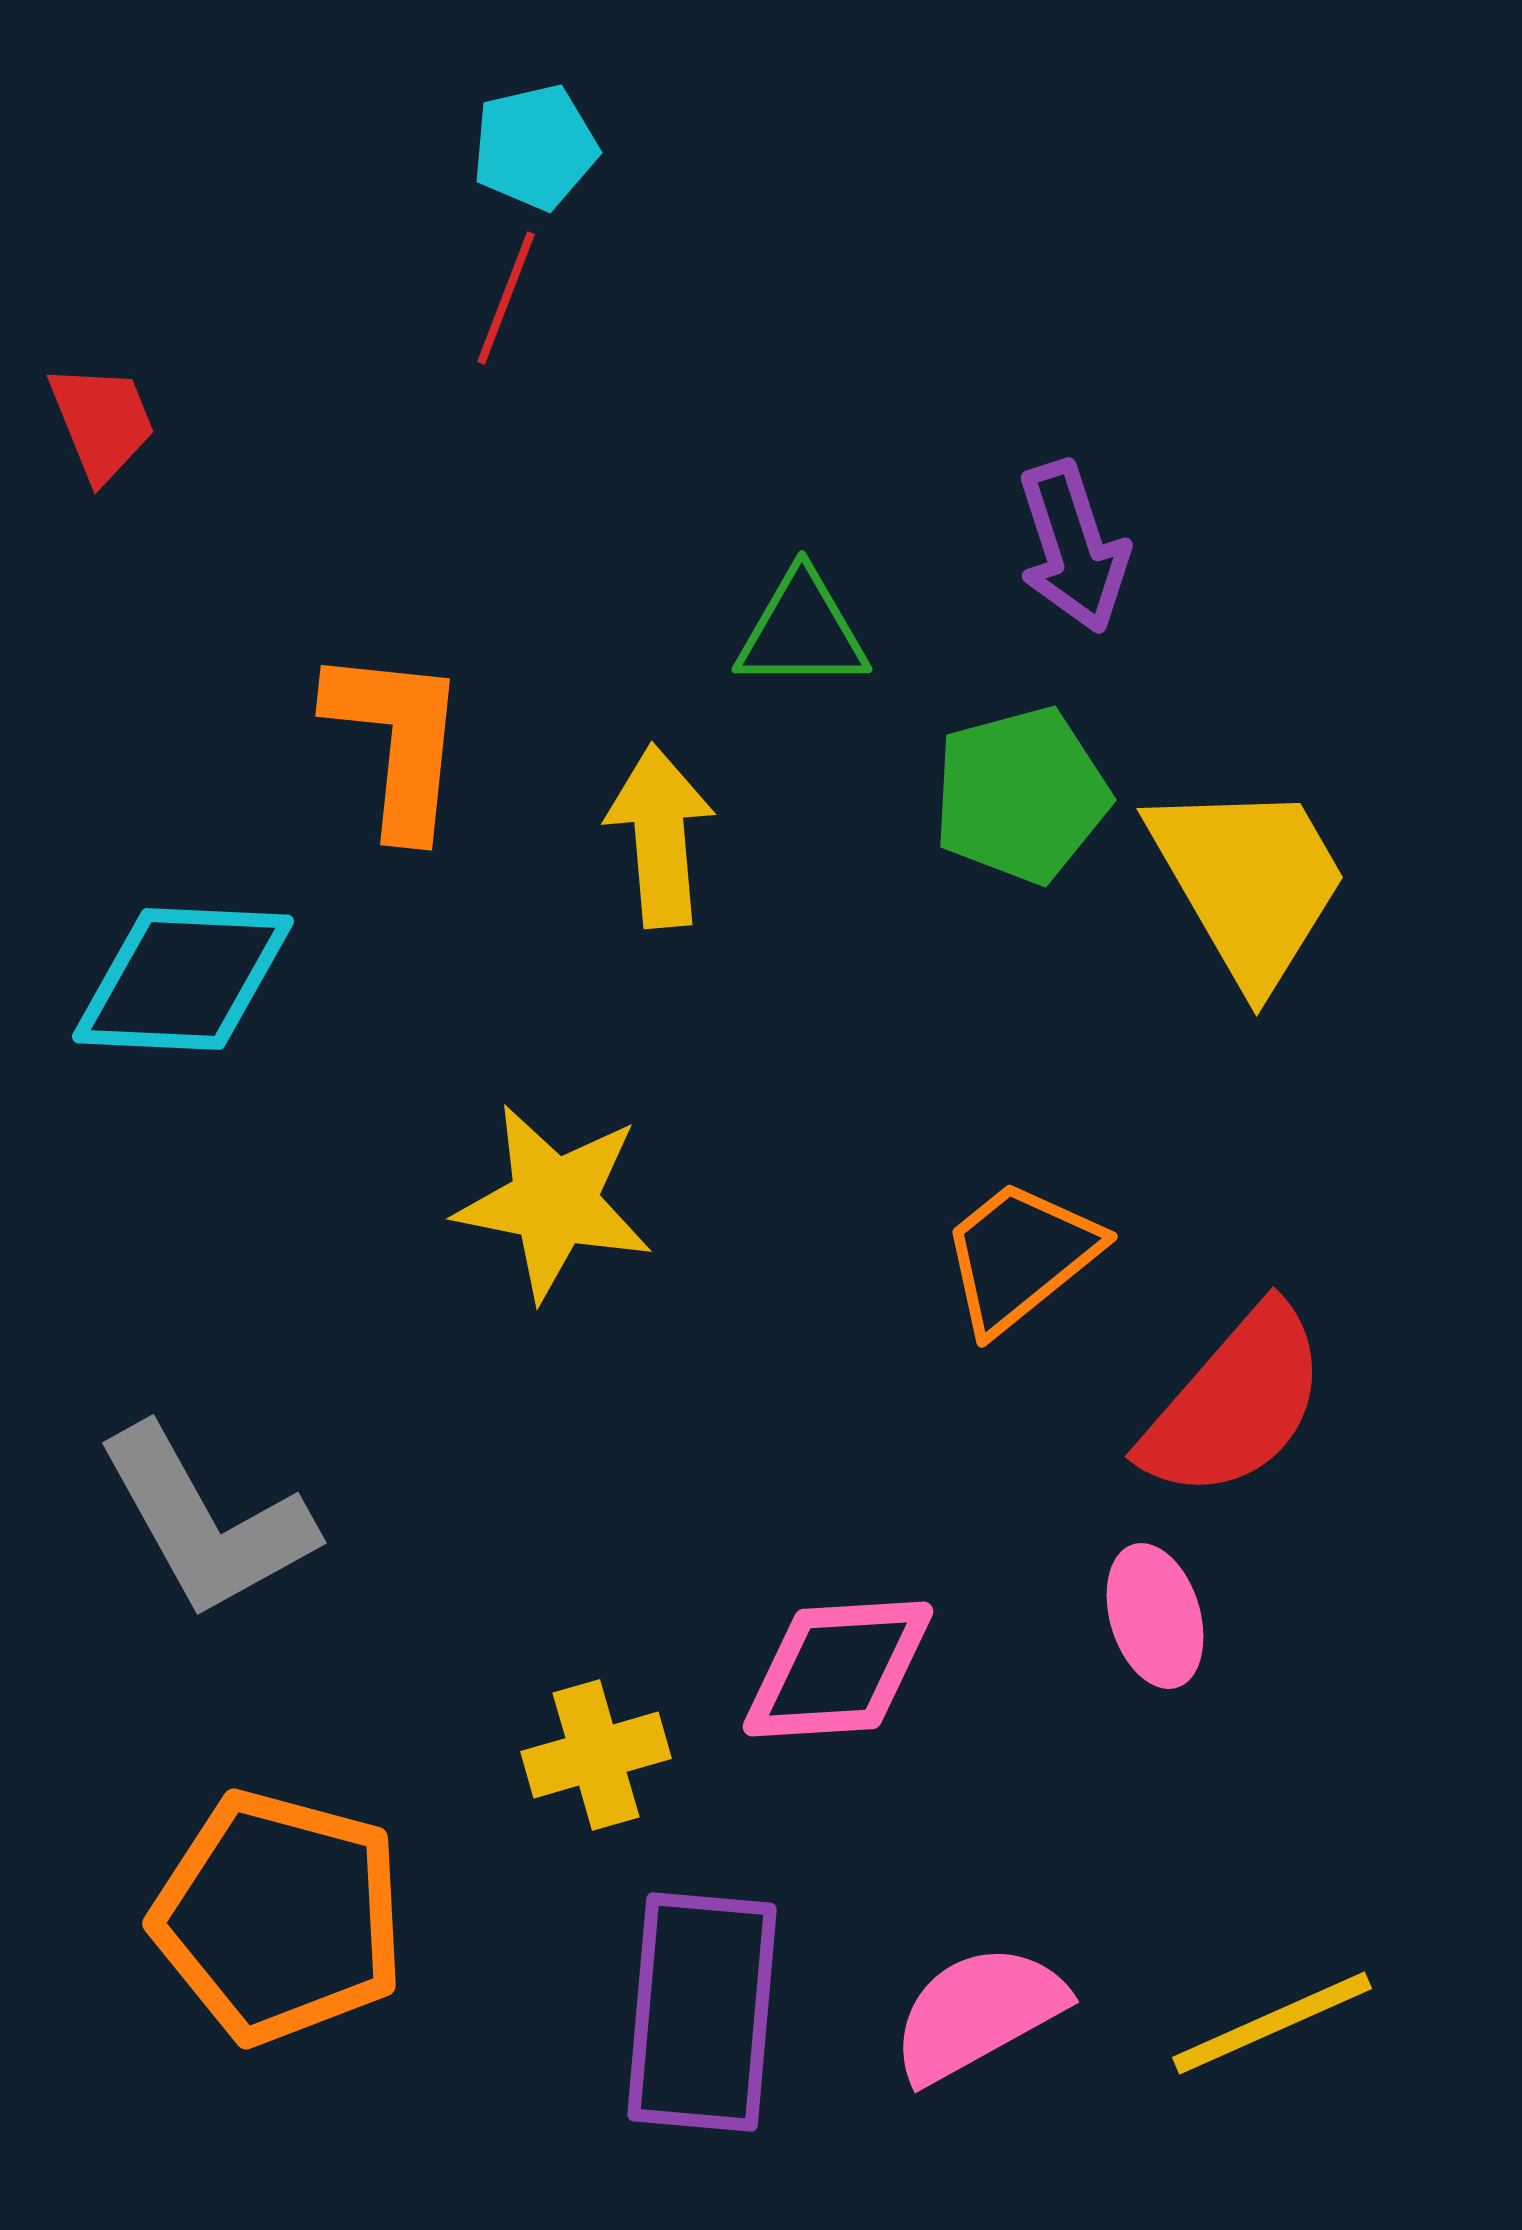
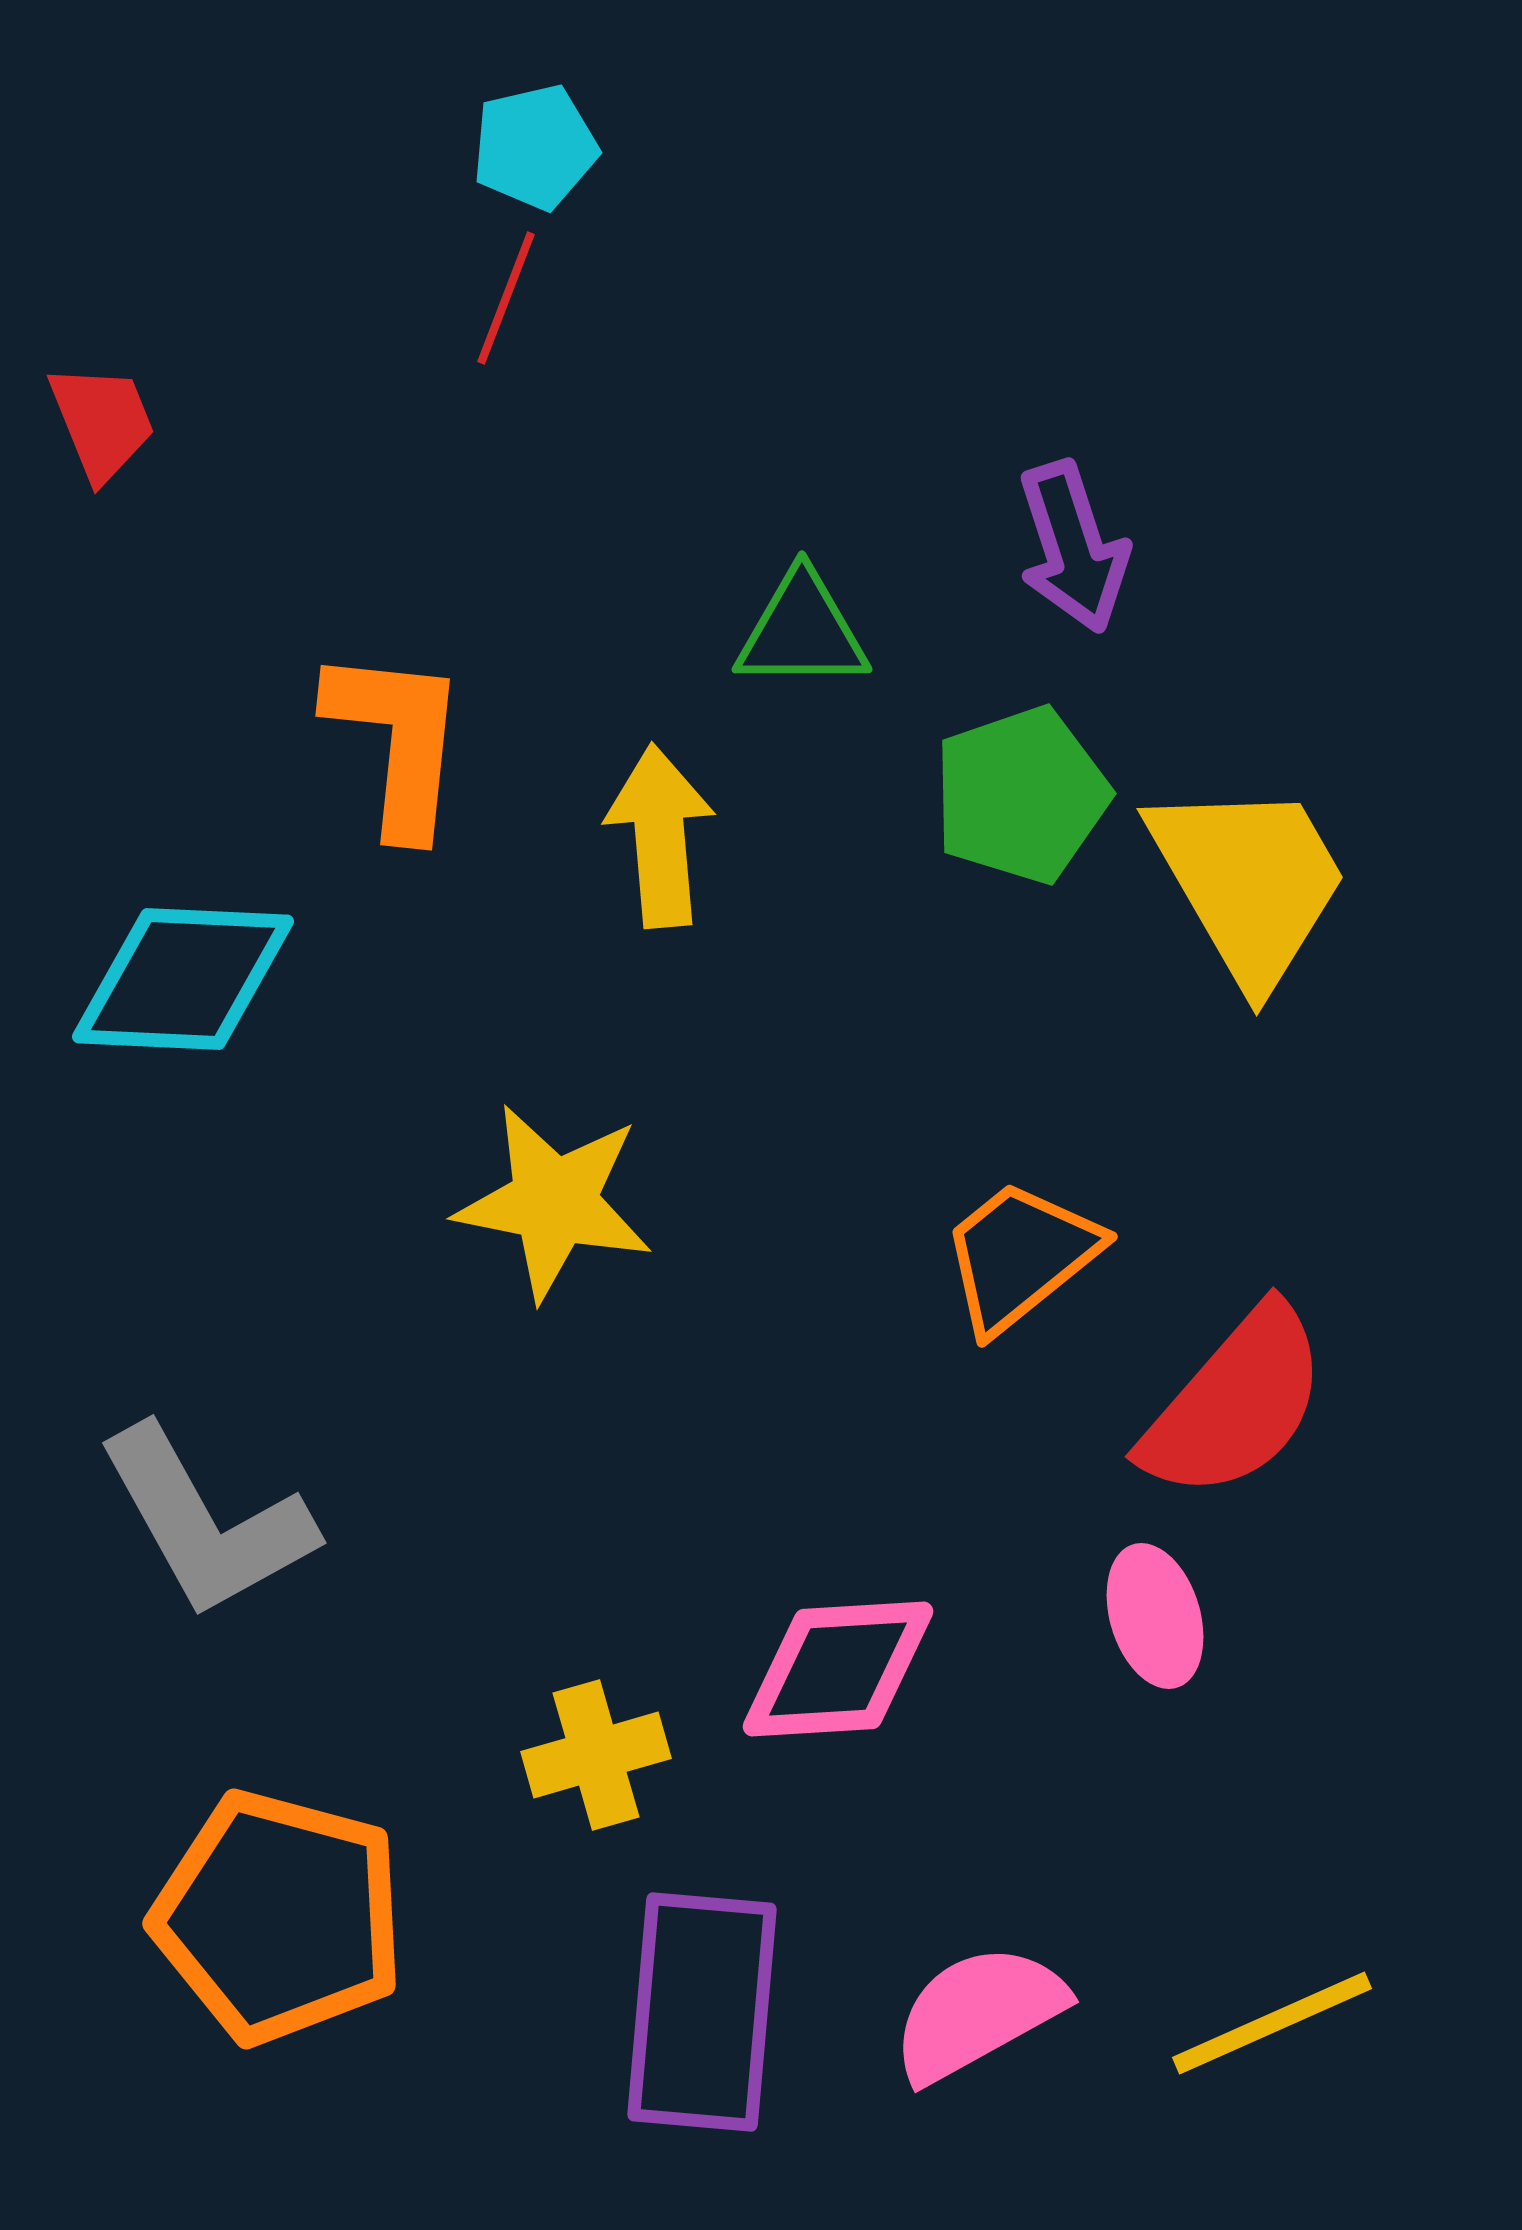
green pentagon: rotated 4 degrees counterclockwise
